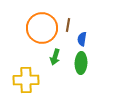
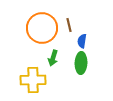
brown line: moved 1 px right; rotated 24 degrees counterclockwise
blue semicircle: moved 2 px down
green arrow: moved 2 px left, 1 px down
yellow cross: moved 7 px right
